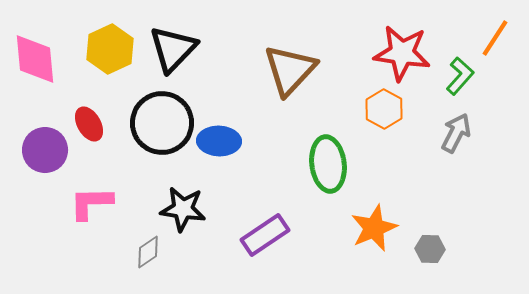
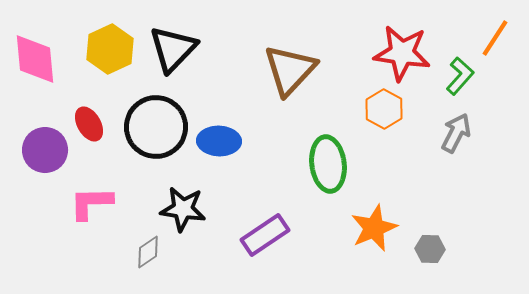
black circle: moved 6 px left, 4 px down
